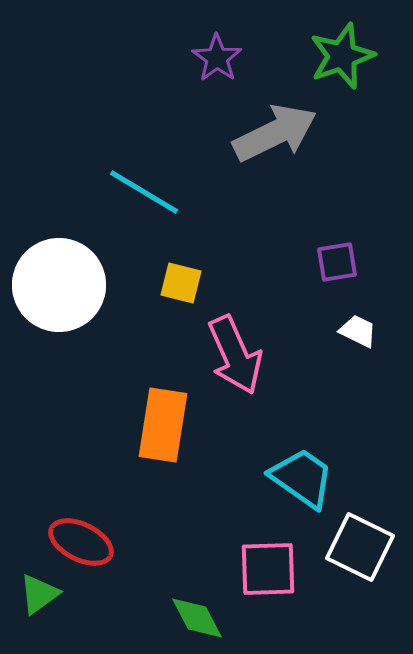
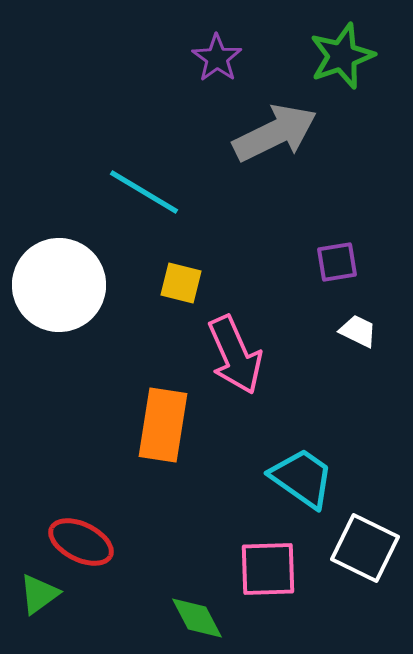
white square: moved 5 px right, 1 px down
